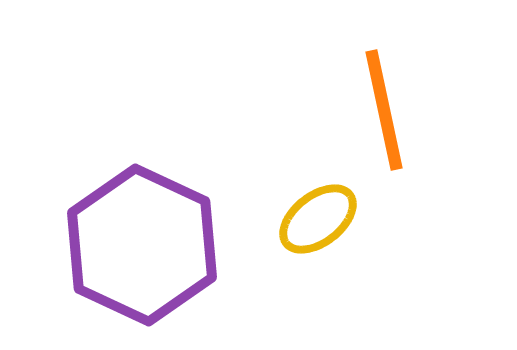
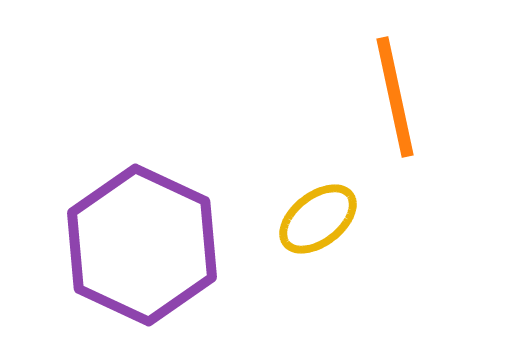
orange line: moved 11 px right, 13 px up
